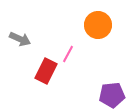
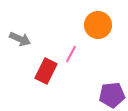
pink line: moved 3 px right
